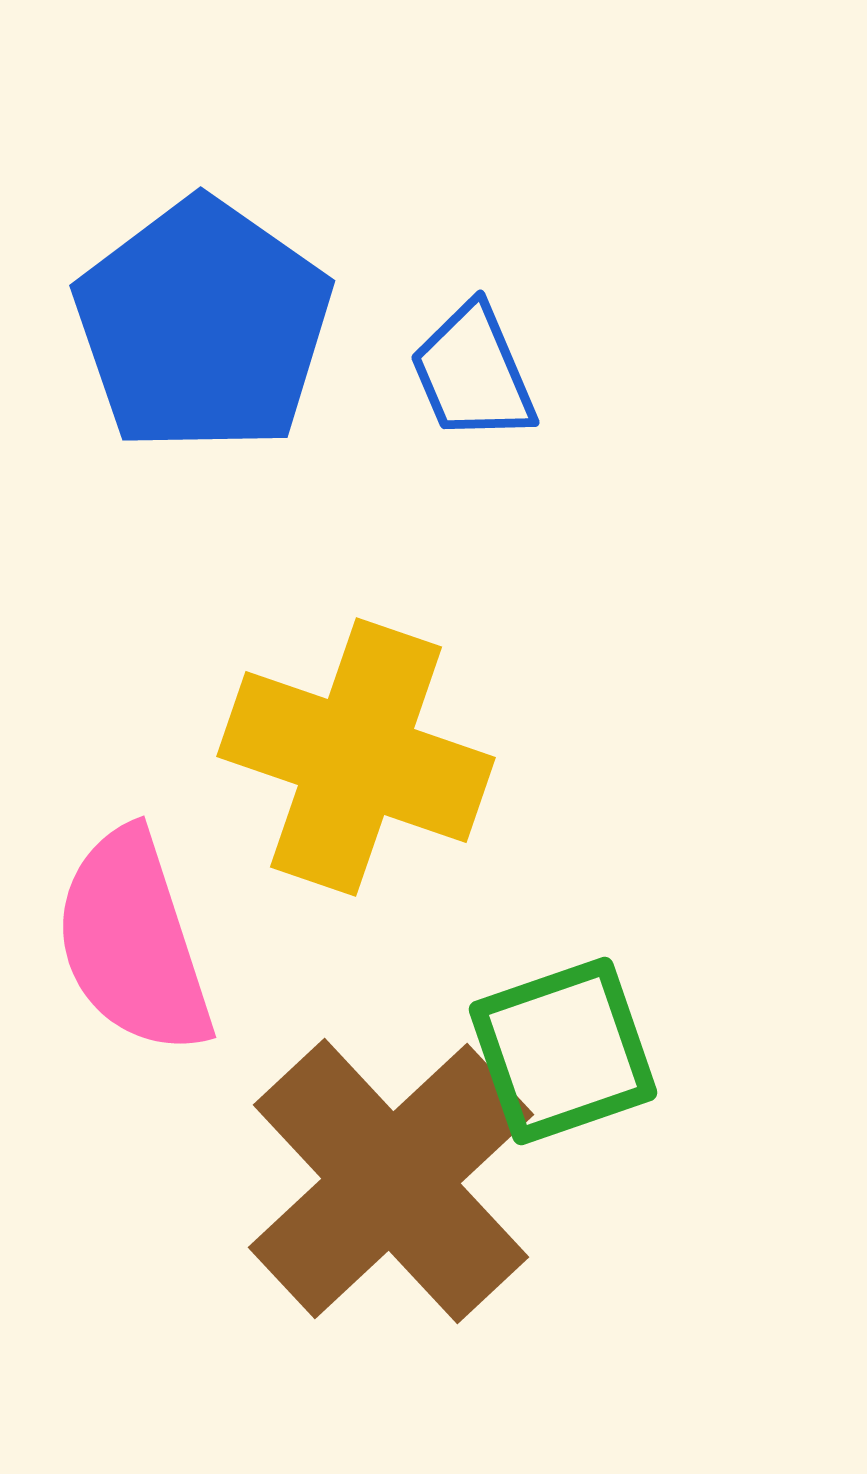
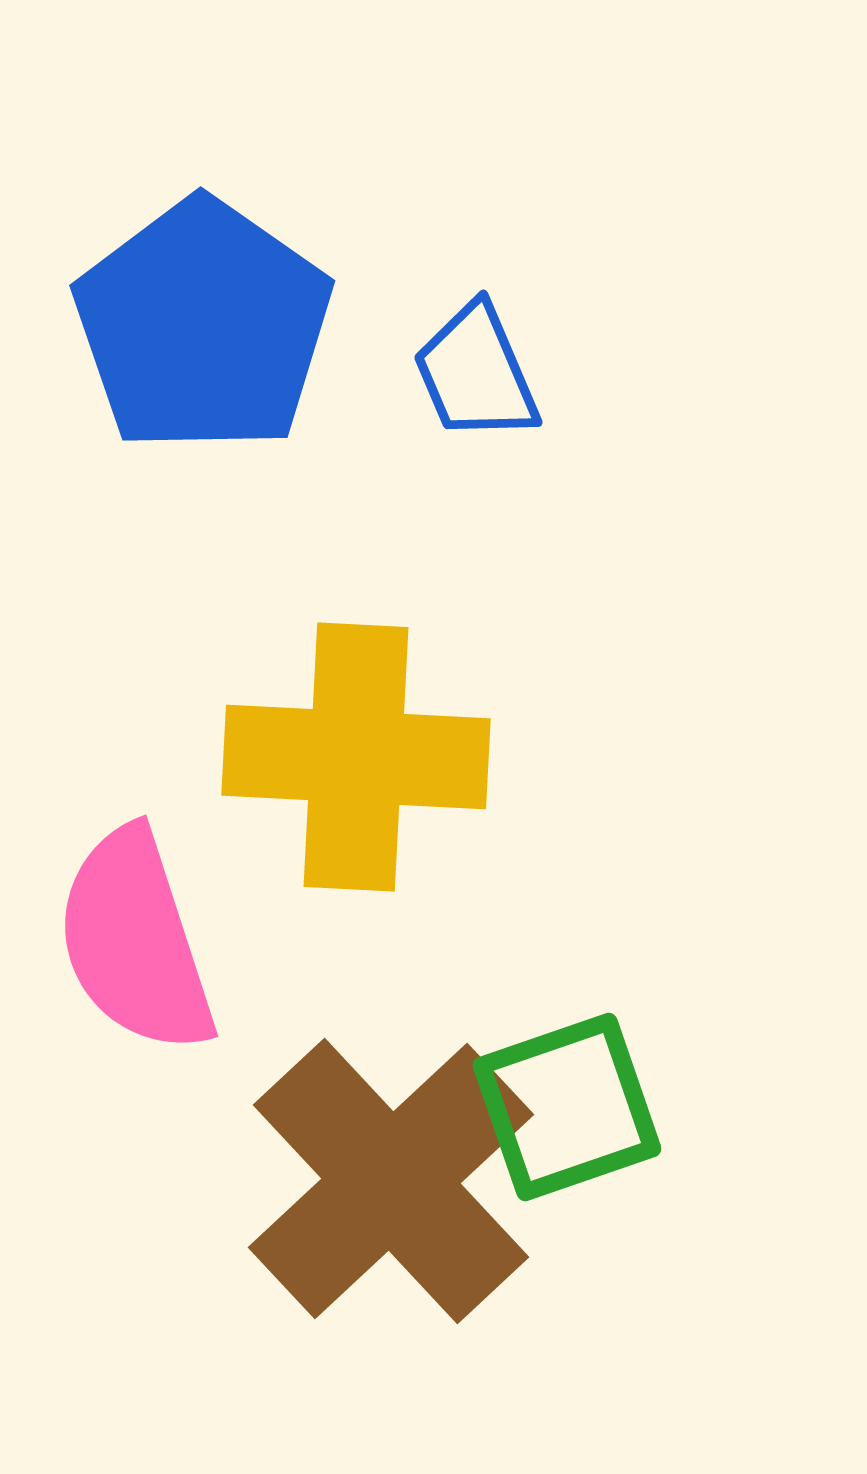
blue trapezoid: moved 3 px right
yellow cross: rotated 16 degrees counterclockwise
pink semicircle: moved 2 px right, 1 px up
green square: moved 4 px right, 56 px down
